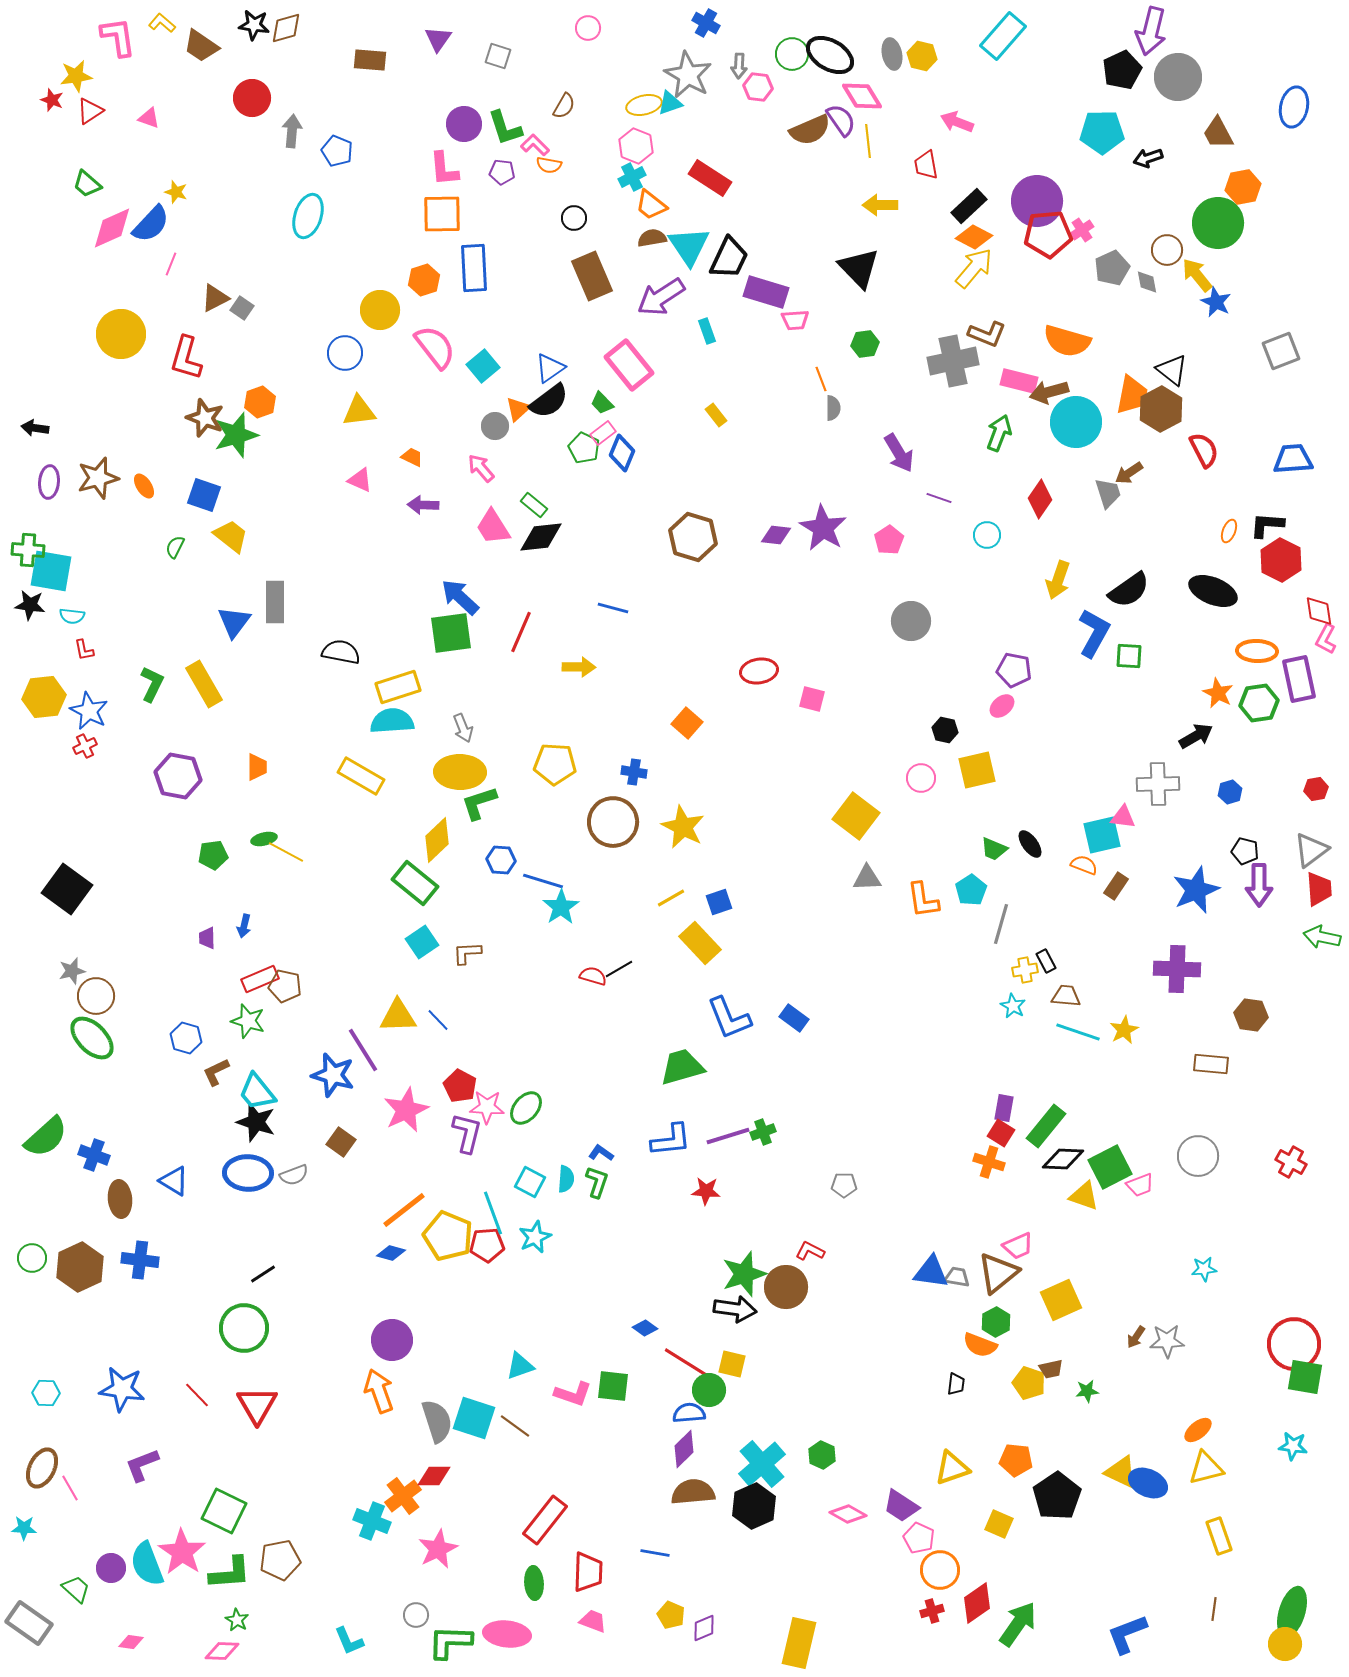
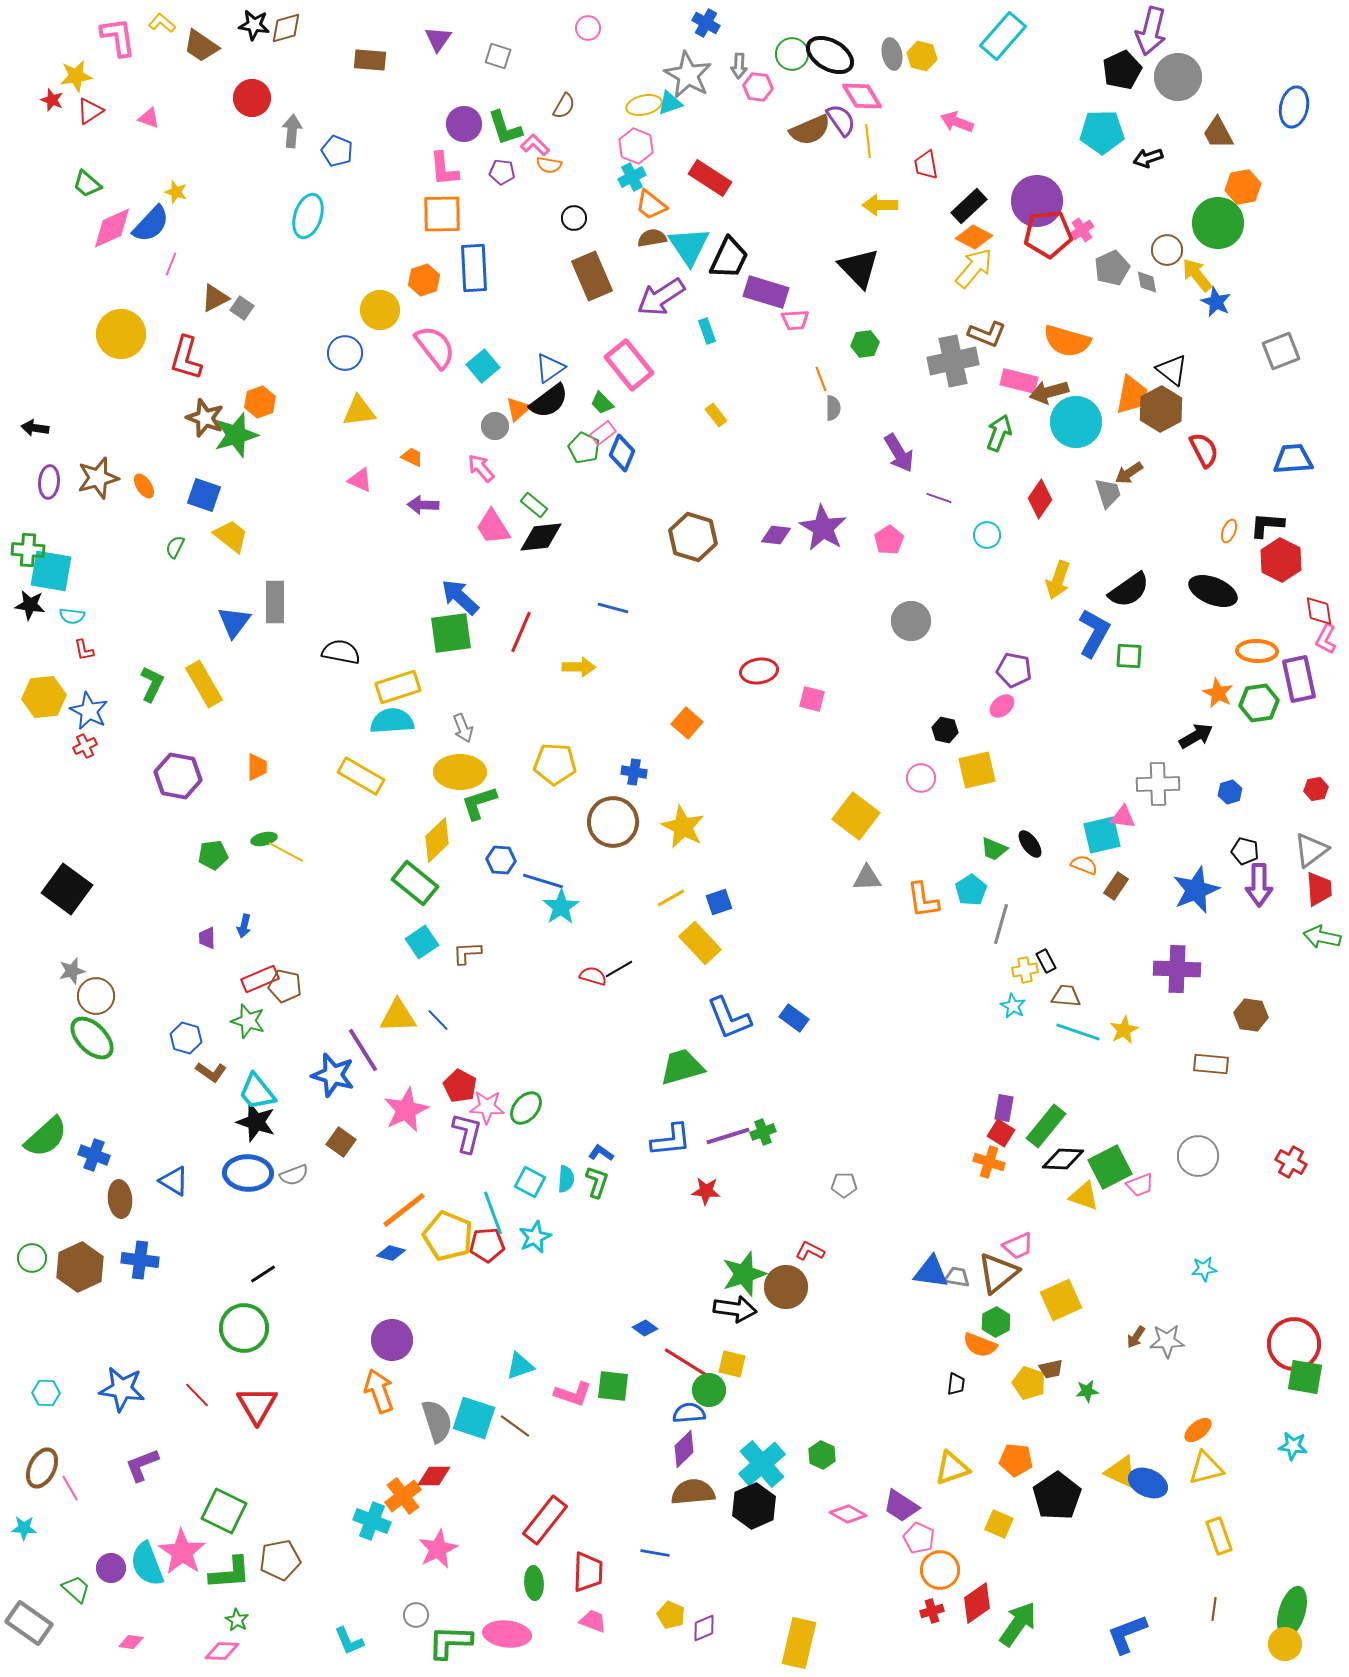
brown L-shape at (216, 1072): moved 5 px left; rotated 120 degrees counterclockwise
